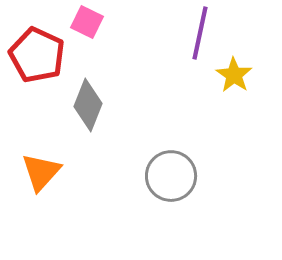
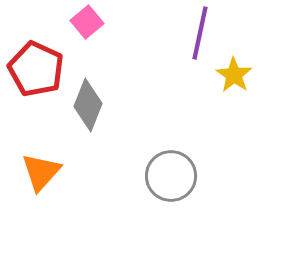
pink square: rotated 24 degrees clockwise
red pentagon: moved 1 px left, 14 px down
